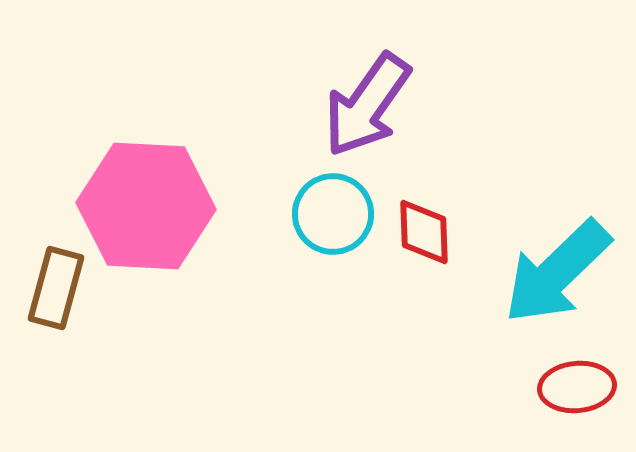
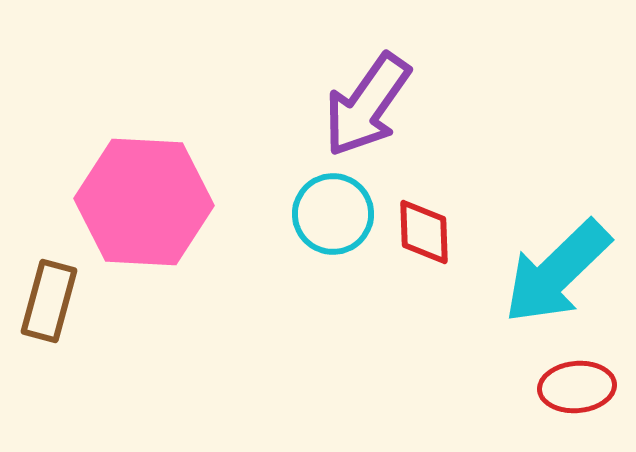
pink hexagon: moved 2 px left, 4 px up
brown rectangle: moved 7 px left, 13 px down
